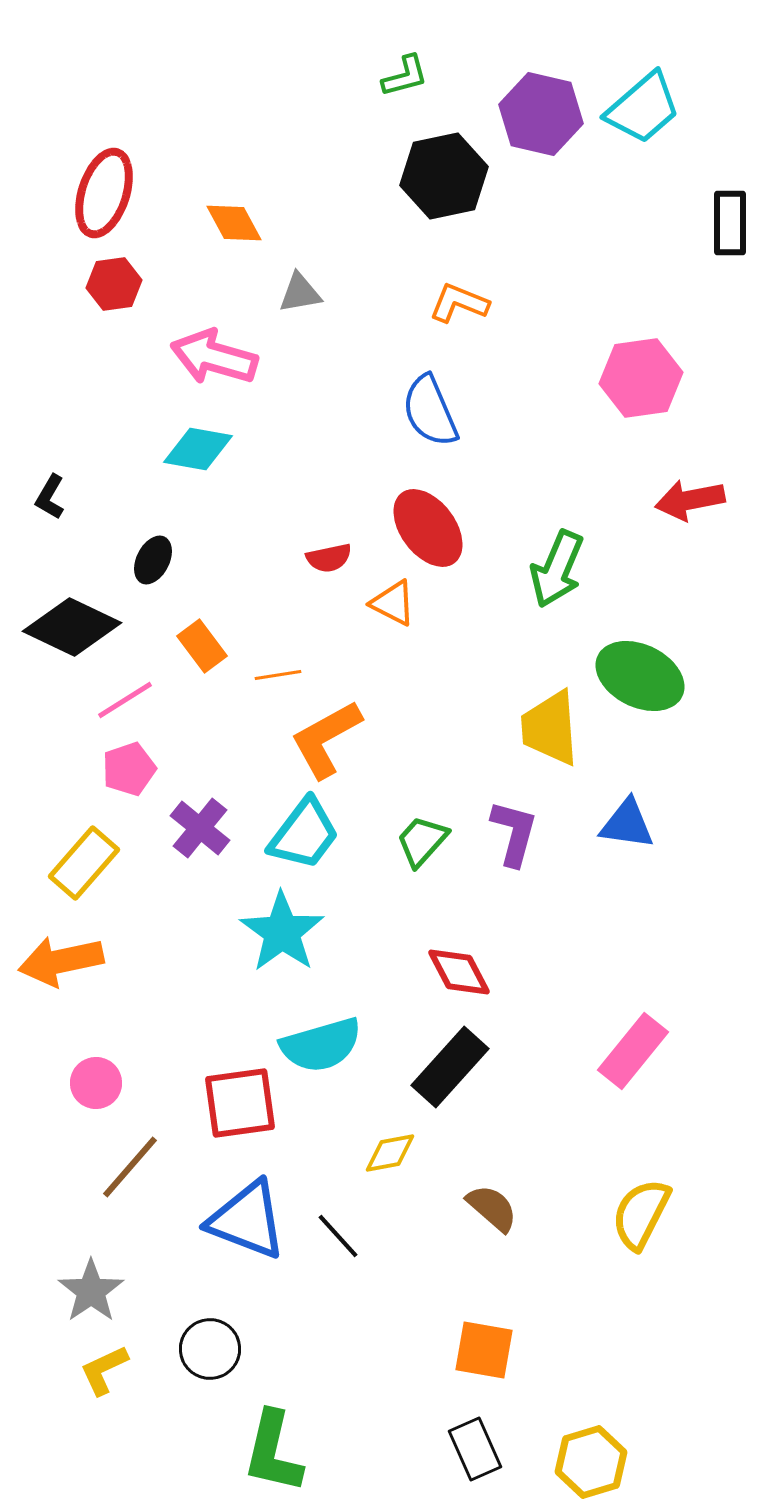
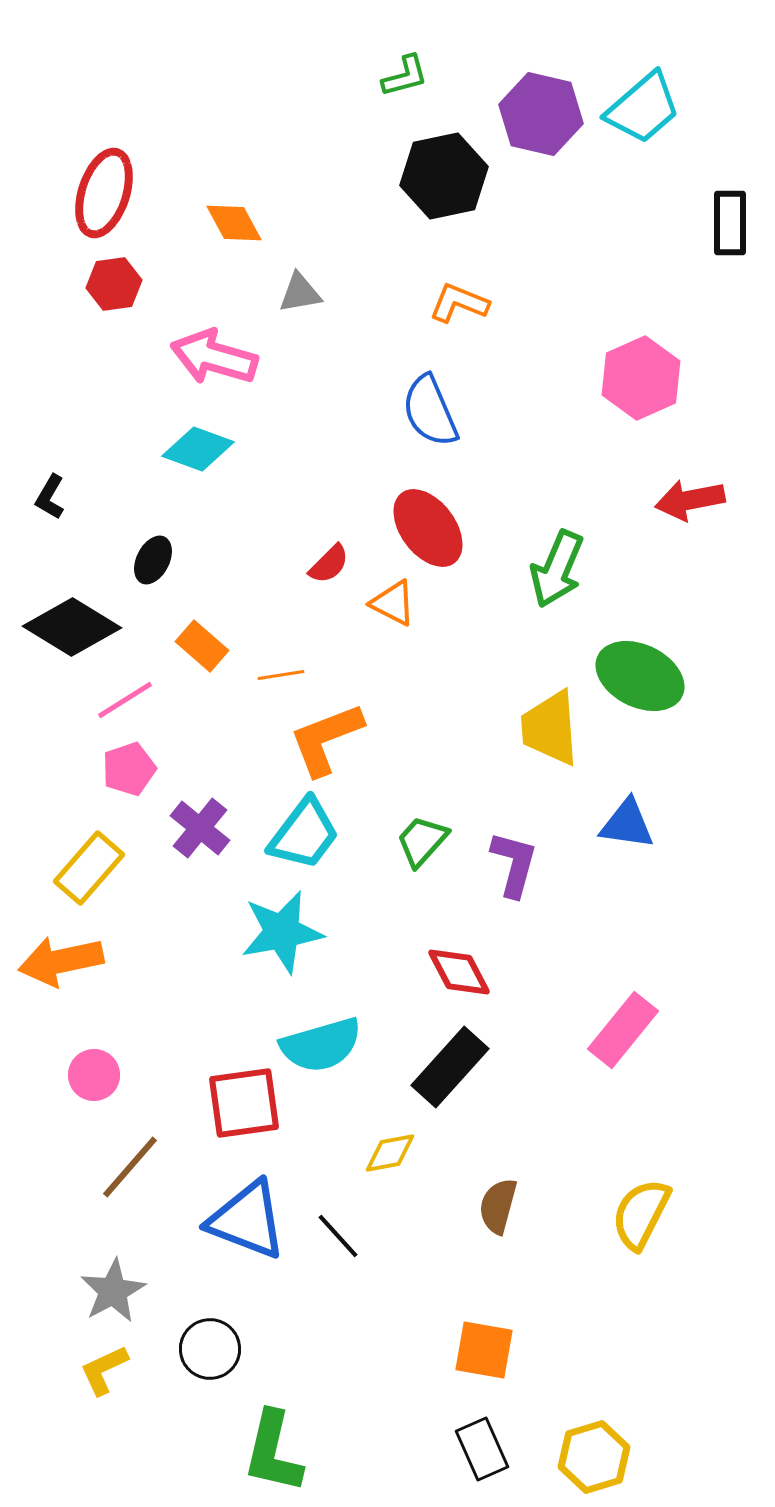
pink hexagon at (641, 378): rotated 16 degrees counterclockwise
cyan diamond at (198, 449): rotated 10 degrees clockwise
red semicircle at (329, 558): moved 6 px down; rotated 33 degrees counterclockwise
black diamond at (72, 627): rotated 6 degrees clockwise
orange rectangle at (202, 646): rotated 12 degrees counterclockwise
orange line at (278, 675): moved 3 px right
orange L-shape at (326, 739): rotated 8 degrees clockwise
purple L-shape at (514, 833): moved 31 px down
yellow rectangle at (84, 863): moved 5 px right, 5 px down
cyan star at (282, 932): rotated 26 degrees clockwise
pink rectangle at (633, 1051): moved 10 px left, 21 px up
pink circle at (96, 1083): moved 2 px left, 8 px up
red square at (240, 1103): moved 4 px right
brown semicircle at (492, 1208): moved 6 px right, 2 px up; rotated 116 degrees counterclockwise
gray star at (91, 1291): moved 22 px right; rotated 6 degrees clockwise
black rectangle at (475, 1449): moved 7 px right
yellow hexagon at (591, 1462): moved 3 px right, 5 px up
